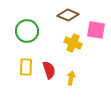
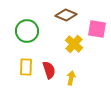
brown diamond: moved 2 px left
pink square: moved 1 px right, 1 px up
yellow cross: moved 1 px right, 1 px down; rotated 18 degrees clockwise
